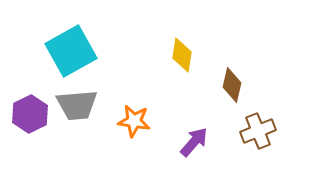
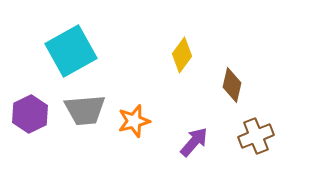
yellow diamond: rotated 28 degrees clockwise
gray trapezoid: moved 8 px right, 5 px down
orange star: rotated 24 degrees counterclockwise
brown cross: moved 2 px left, 5 px down
